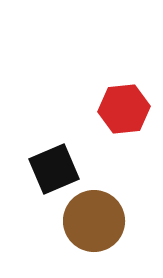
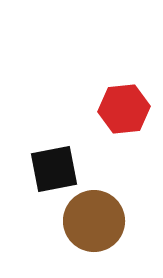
black square: rotated 12 degrees clockwise
